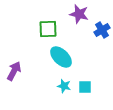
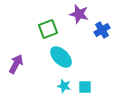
green square: rotated 18 degrees counterclockwise
purple arrow: moved 2 px right, 7 px up
